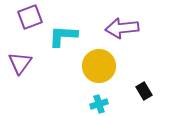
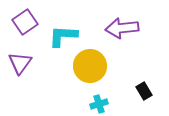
purple square: moved 5 px left, 5 px down; rotated 15 degrees counterclockwise
yellow circle: moved 9 px left
